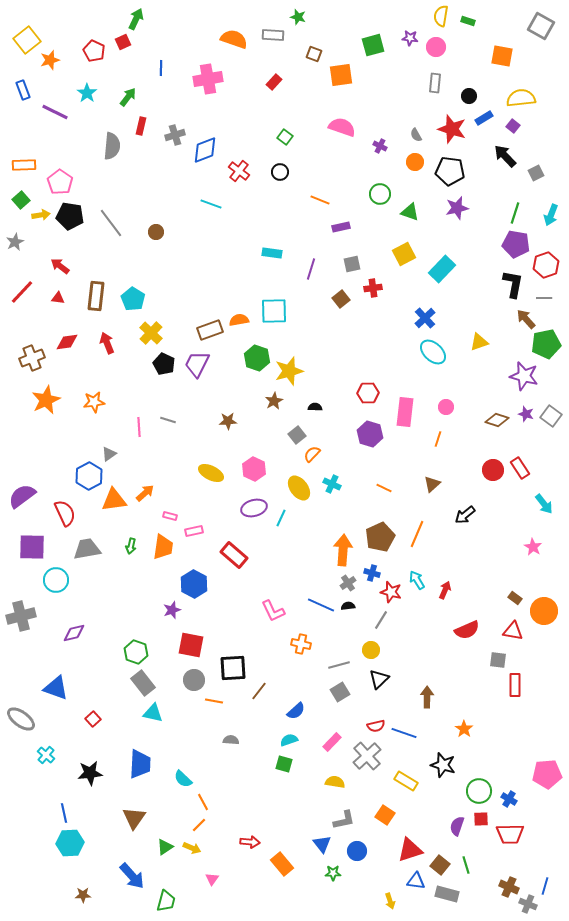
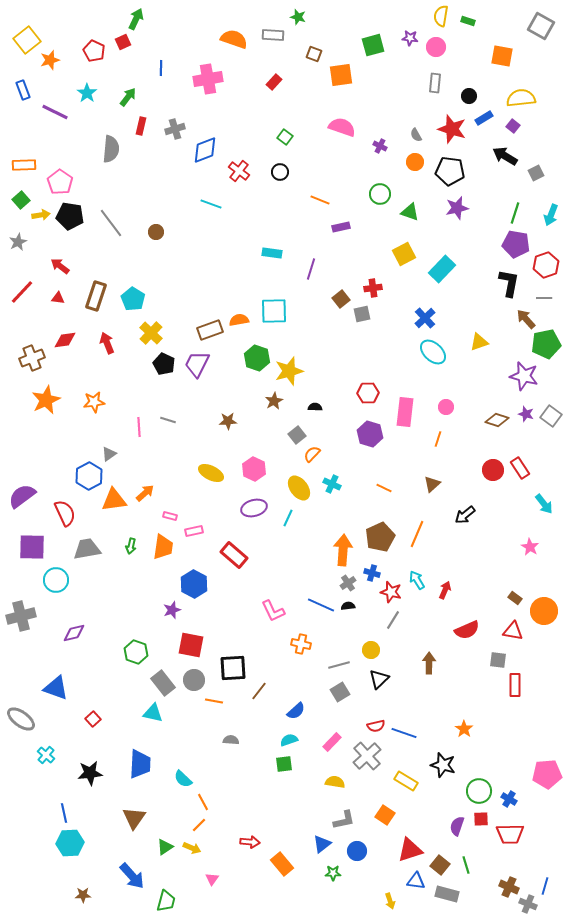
gray cross at (175, 135): moved 6 px up
gray semicircle at (112, 146): moved 1 px left, 3 px down
black arrow at (505, 156): rotated 15 degrees counterclockwise
gray star at (15, 242): moved 3 px right
gray square at (352, 264): moved 10 px right, 50 px down
black L-shape at (513, 284): moved 4 px left, 1 px up
brown rectangle at (96, 296): rotated 12 degrees clockwise
red diamond at (67, 342): moved 2 px left, 2 px up
cyan line at (281, 518): moved 7 px right
pink star at (533, 547): moved 3 px left
gray line at (381, 620): moved 12 px right
gray rectangle at (143, 683): moved 20 px right
brown arrow at (427, 697): moved 2 px right, 34 px up
green square at (284, 764): rotated 24 degrees counterclockwise
blue triangle at (322, 844): rotated 30 degrees clockwise
